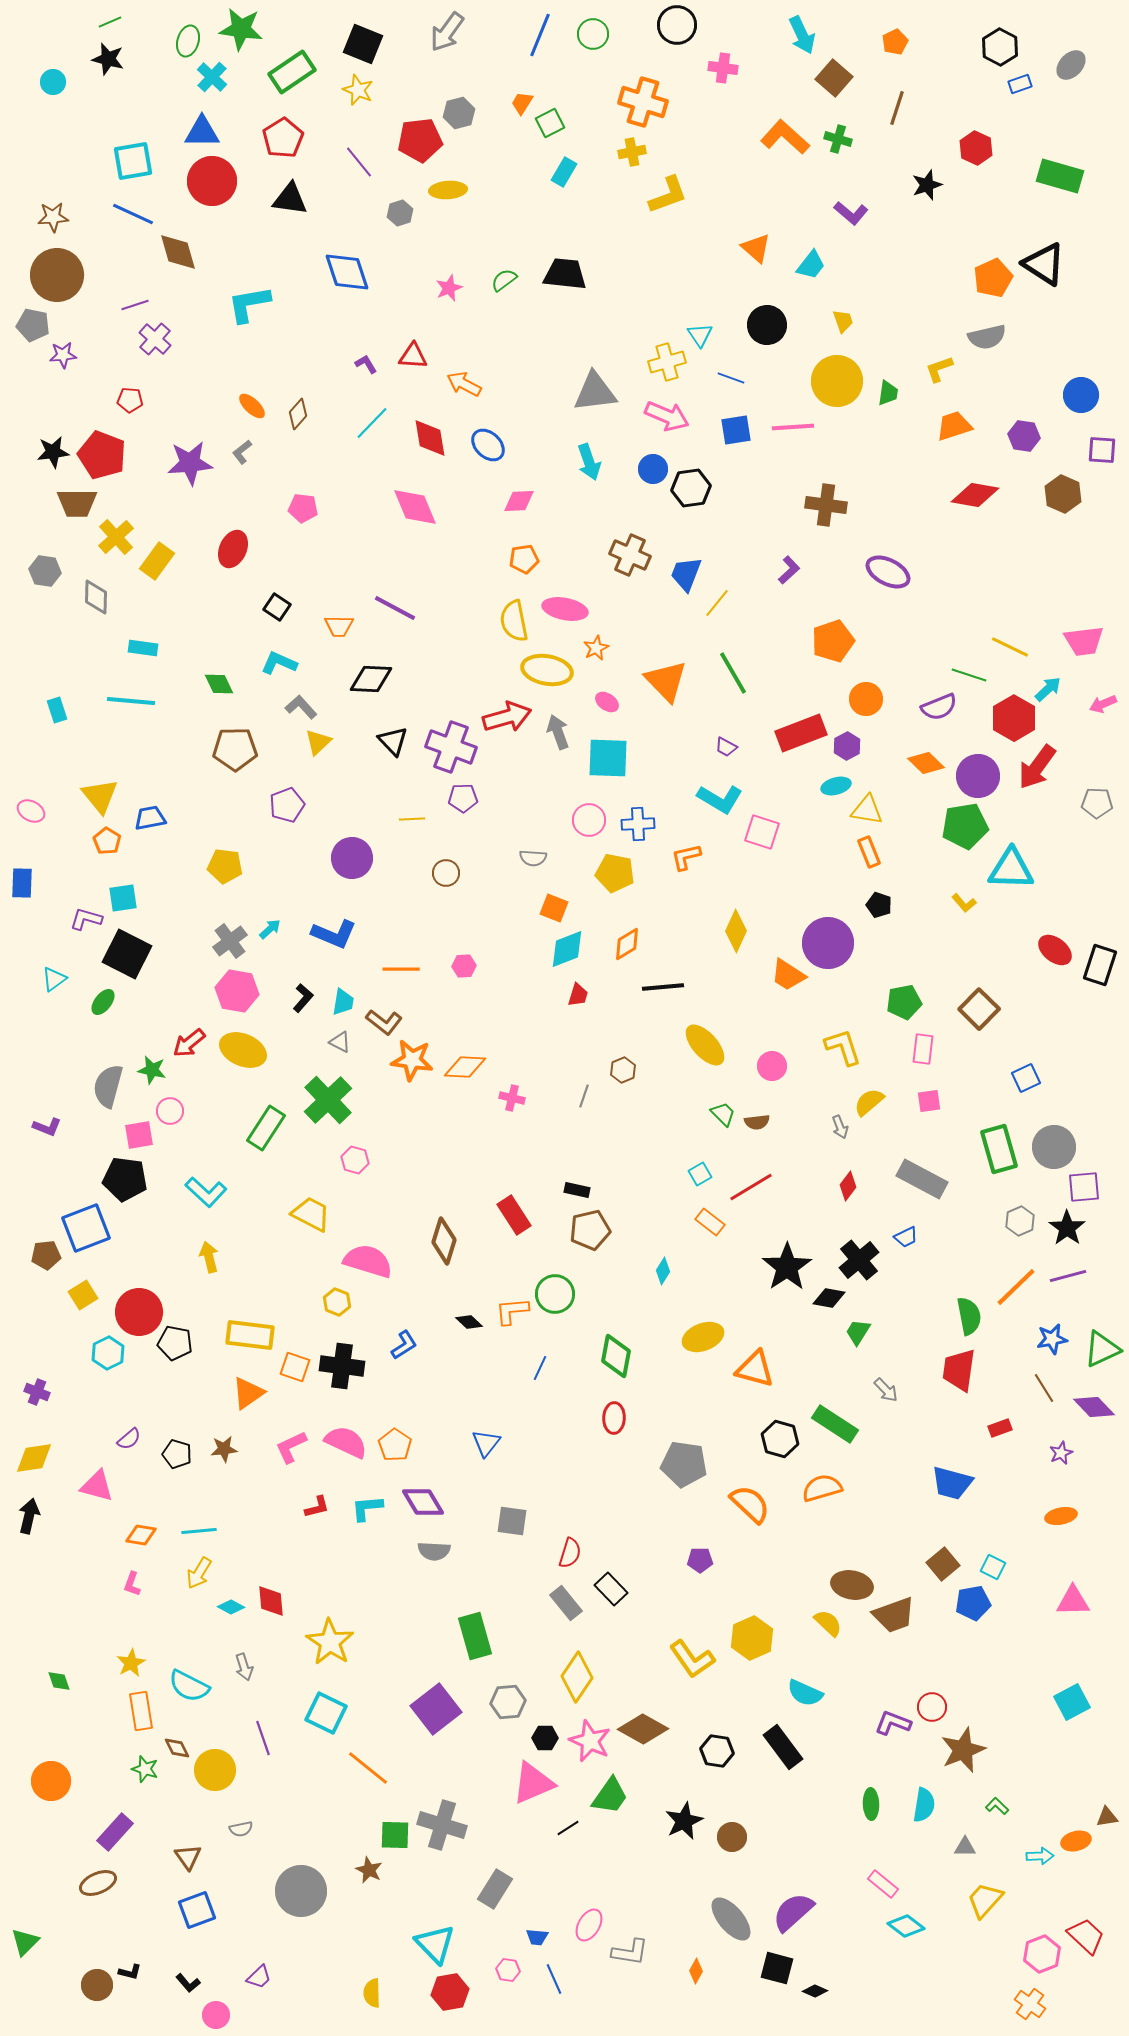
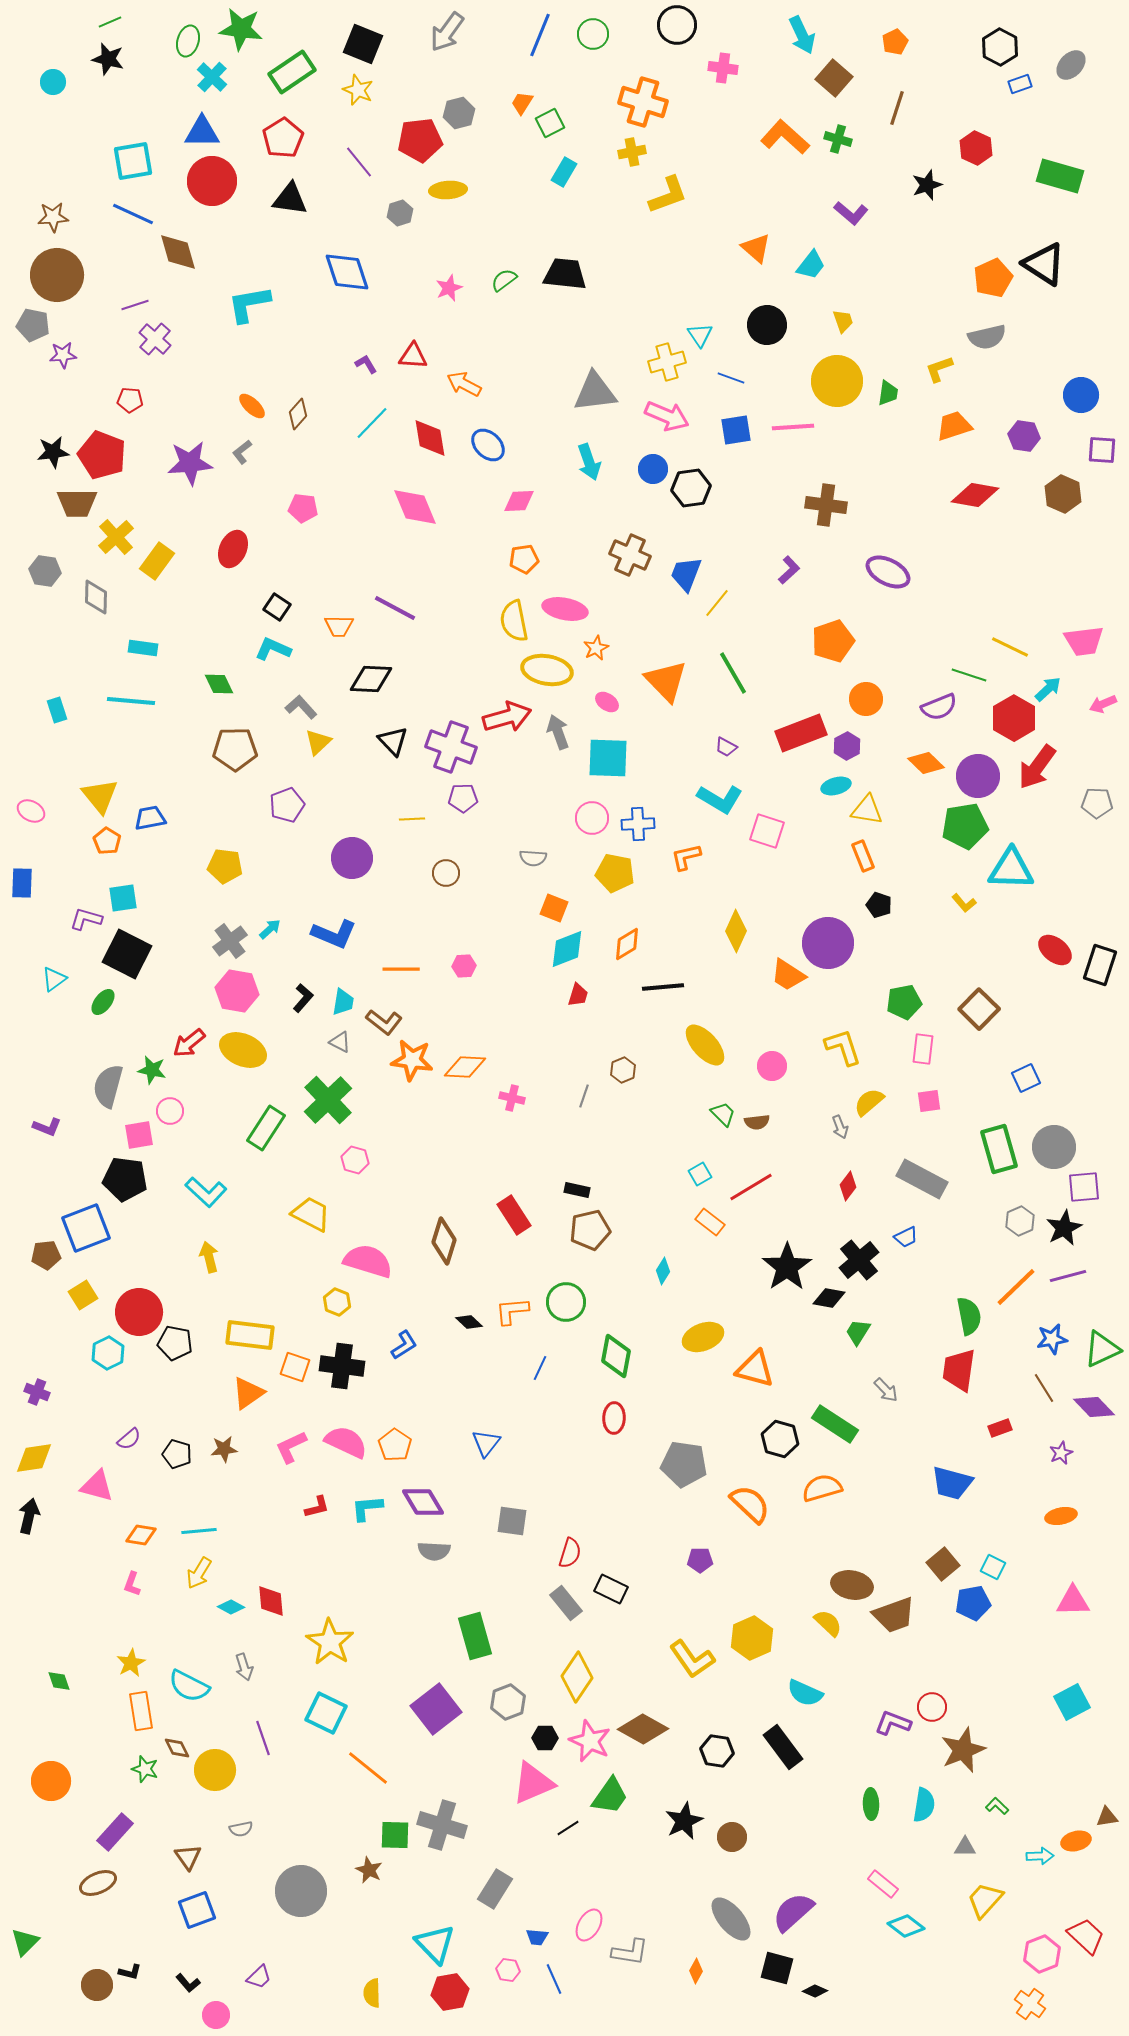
cyan L-shape at (279, 663): moved 6 px left, 14 px up
pink circle at (589, 820): moved 3 px right, 2 px up
pink square at (762, 832): moved 5 px right, 1 px up
orange rectangle at (869, 852): moved 6 px left, 4 px down
black star at (1067, 1228): moved 3 px left; rotated 9 degrees clockwise
green circle at (555, 1294): moved 11 px right, 8 px down
black rectangle at (611, 1589): rotated 20 degrees counterclockwise
gray hexagon at (508, 1702): rotated 16 degrees counterclockwise
